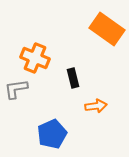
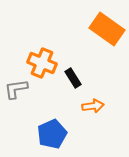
orange cross: moved 7 px right, 5 px down
black rectangle: rotated 18 degrees counterclockwise
orange arrow: moved 3 px left
